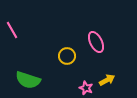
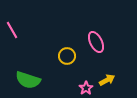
pink star: rotated 16 degrees clockwise
